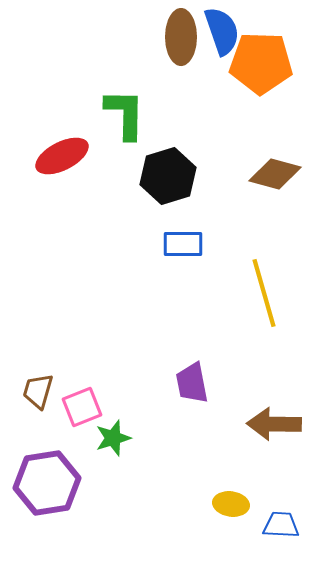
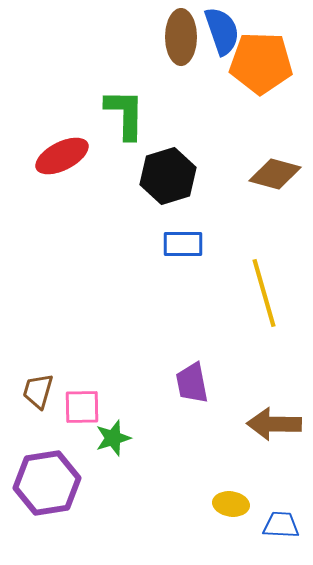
pink square: rotated 21 degrees clockwise
